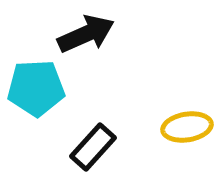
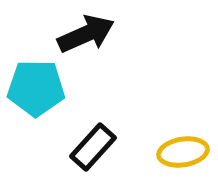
cyan pentagon: rotated 4 degrees clockwise
yellow ellipse: moved 4 px left, 25 px down
